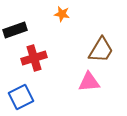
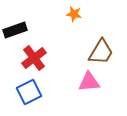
orange star: moved 12 px right
brown trapezoid: moved 2 px down
red cross: rotated 20 degrees counterclockwise
blue square: moved 8 px right, 5 px up
